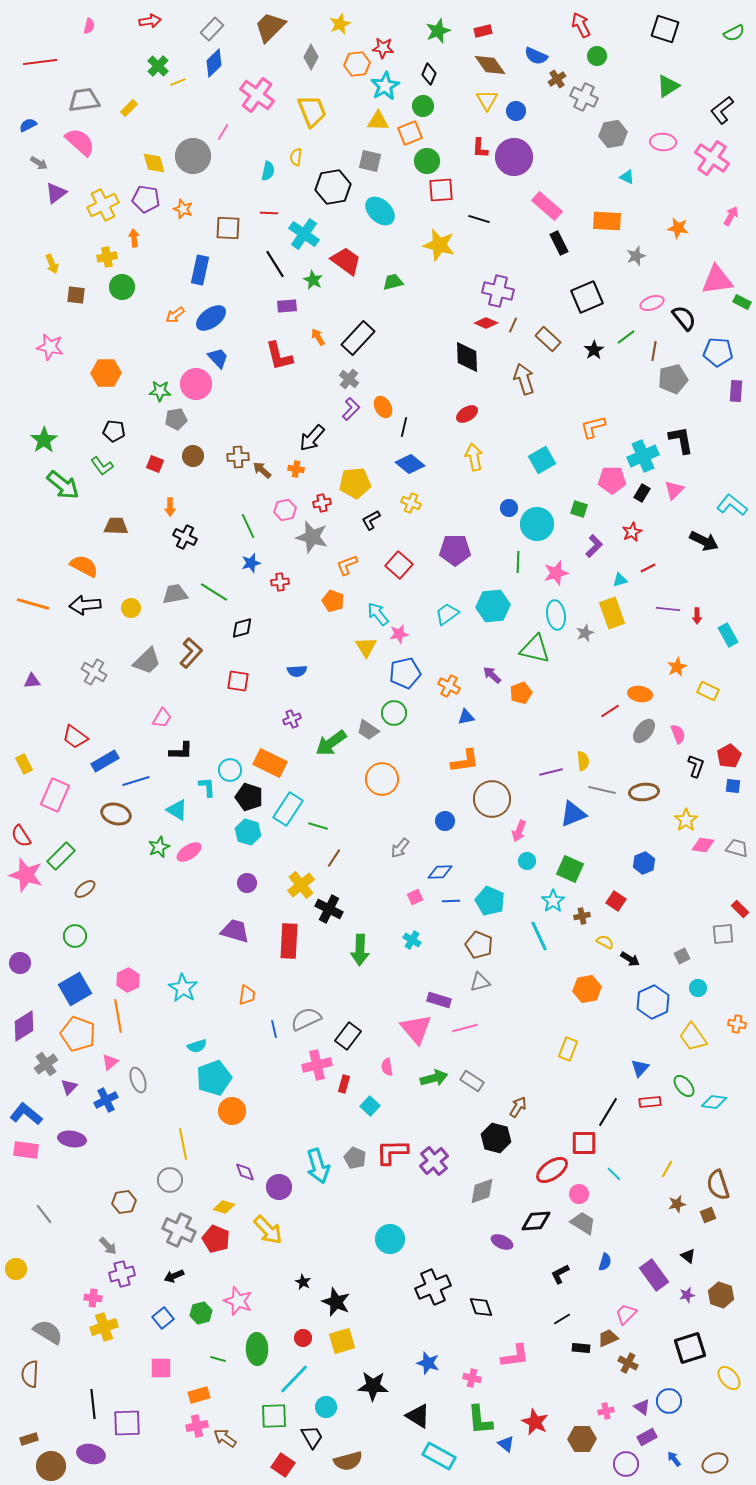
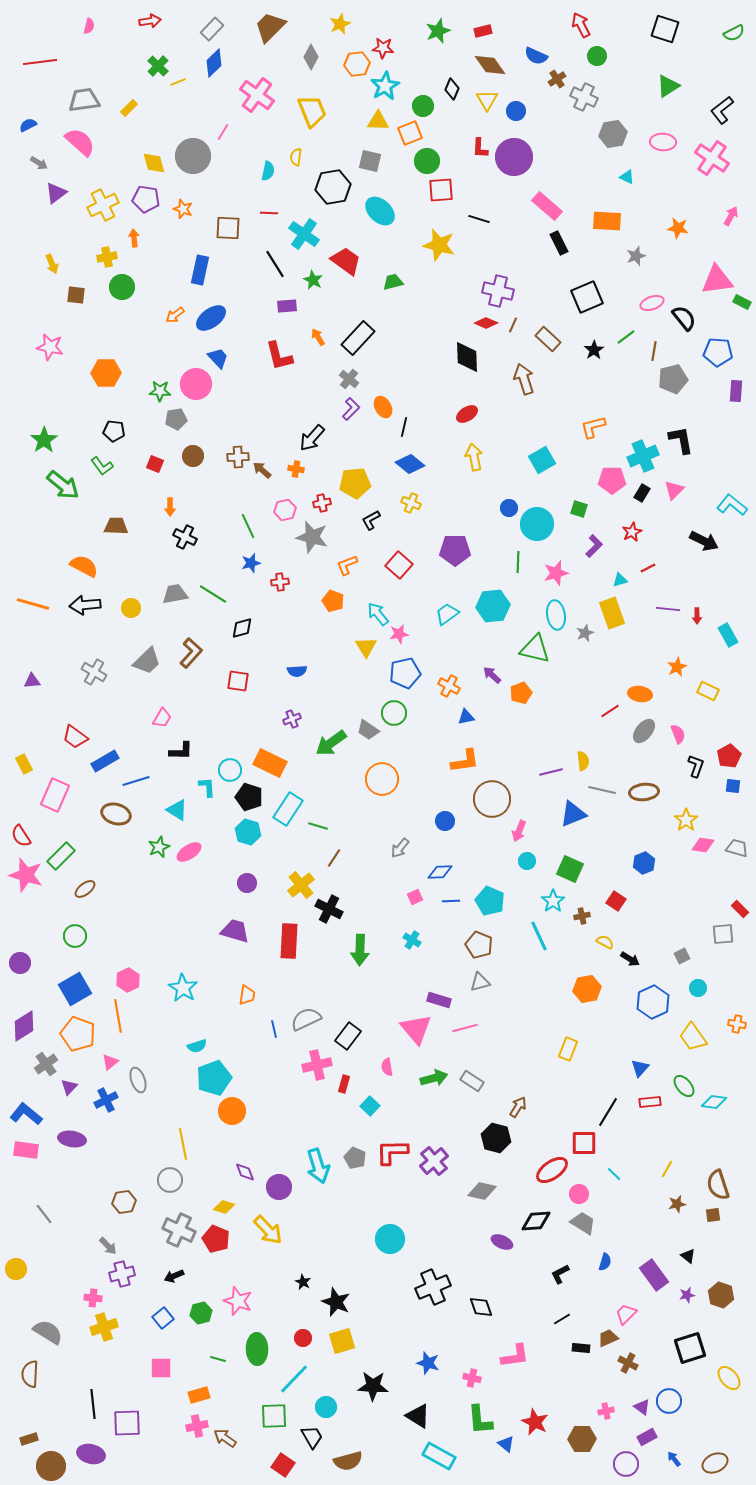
black diamond at (429, 74): moved 23 px right, 15 px down
green line at (214, 592): moved 1 px left, 2 px down
gray diamond at (482, 1191): rotated 32 degrees clockwise
brown square at (708, 1215): moved 5 px right; rotated 14 degrees clockwise
